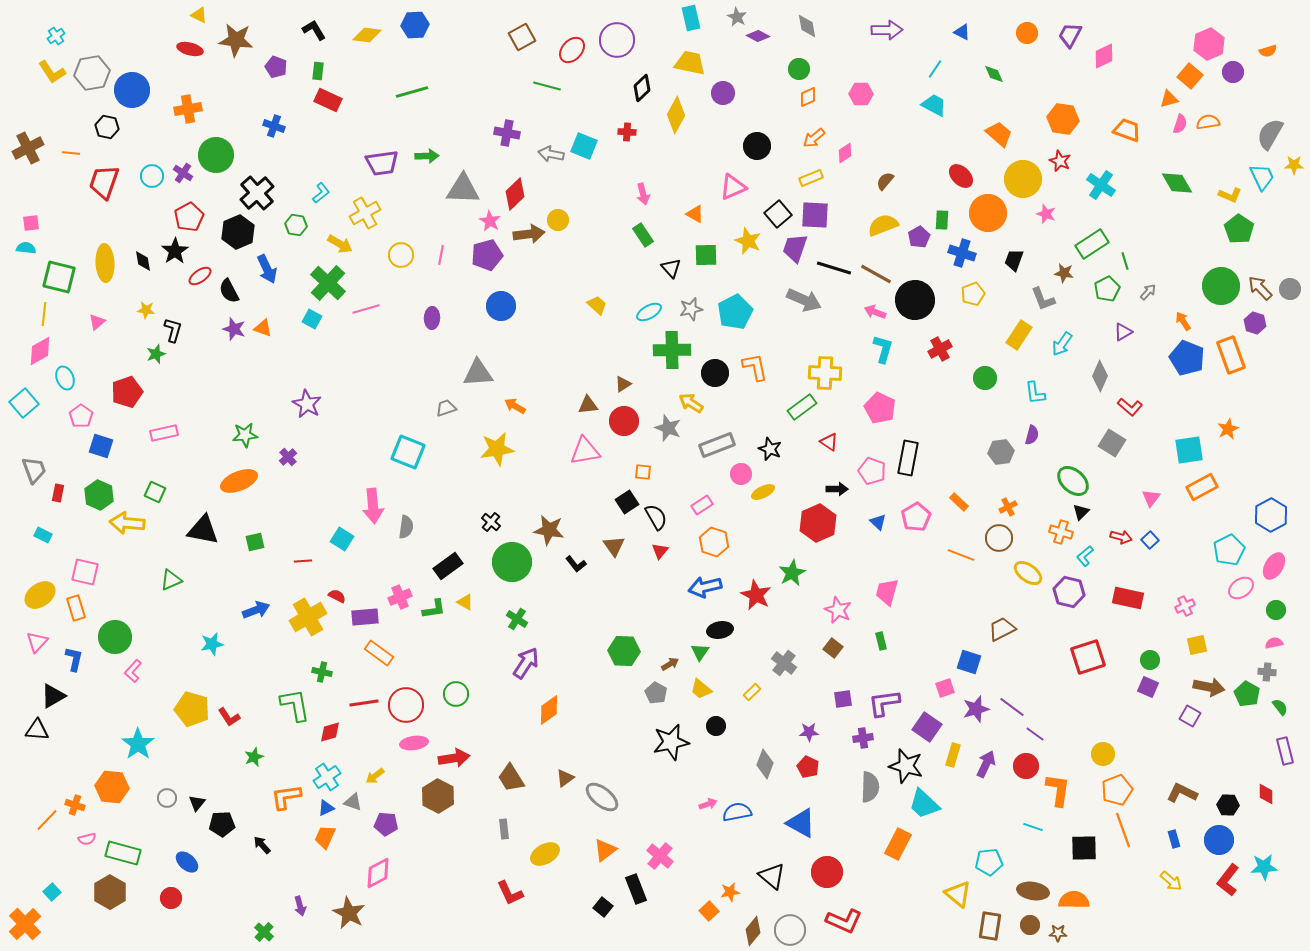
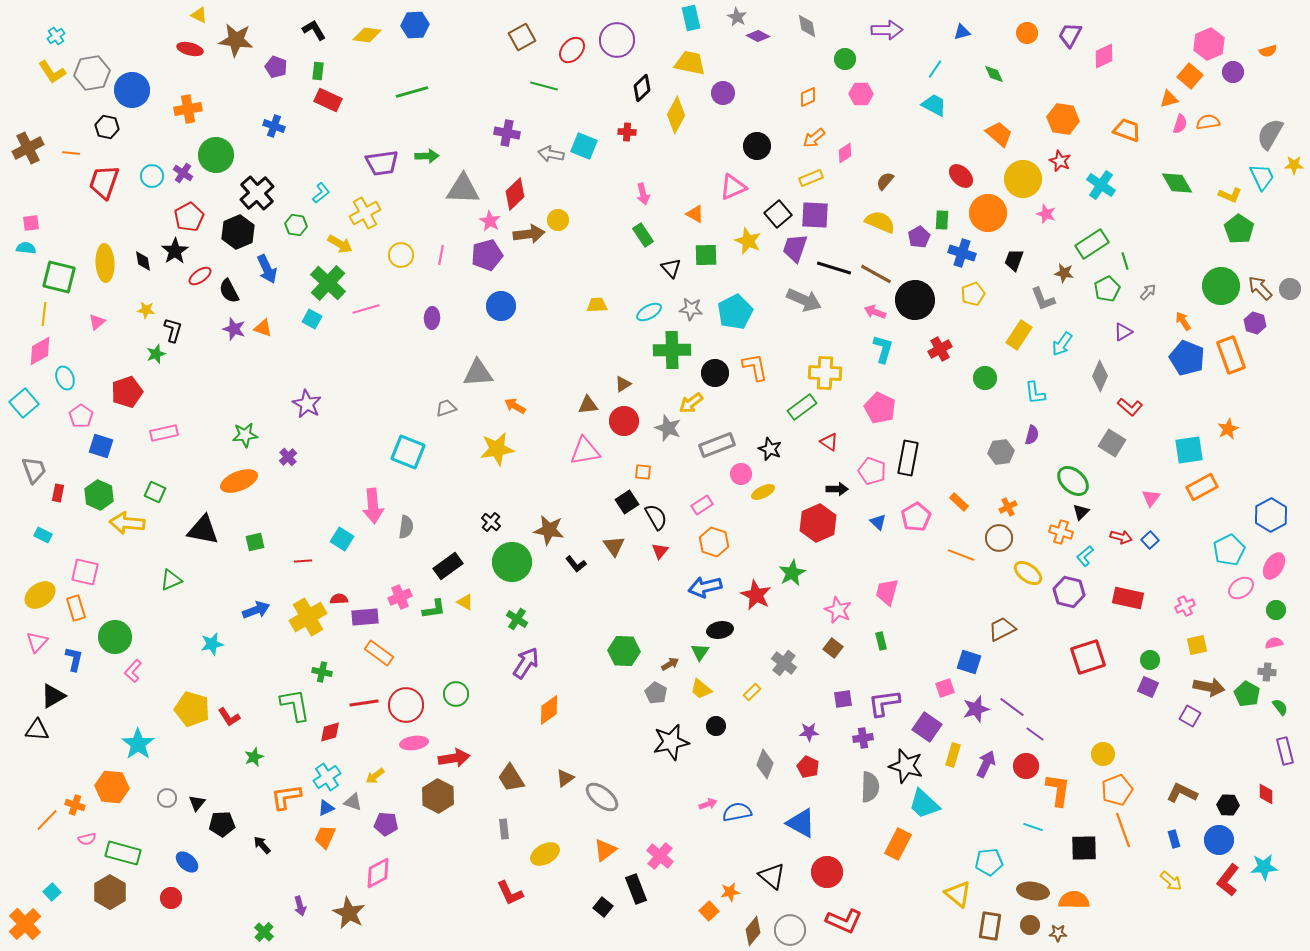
blue triangle at (962, 32): rotated 42 degrees counterclockwise
green circle at (799, 69): moved 46 px right, 10 px up
green line at (547, 86): moved 3 px left
yellow semicircle at (883, 225): moved 3 px left, 3 px up; rotated 44 degrees clockwise
yellow trapezoid at (597, 305): rotated 45 degrees counterclockwise
gray star at (691, 309): rotated 20 degrees clockwise
yellow arrow at (691, 403): rotated 70 degrees counterclockwise
red semicircle at (337, 596): moved 2 px right, 3 px down; rotated 30 degrees counterclockwise
